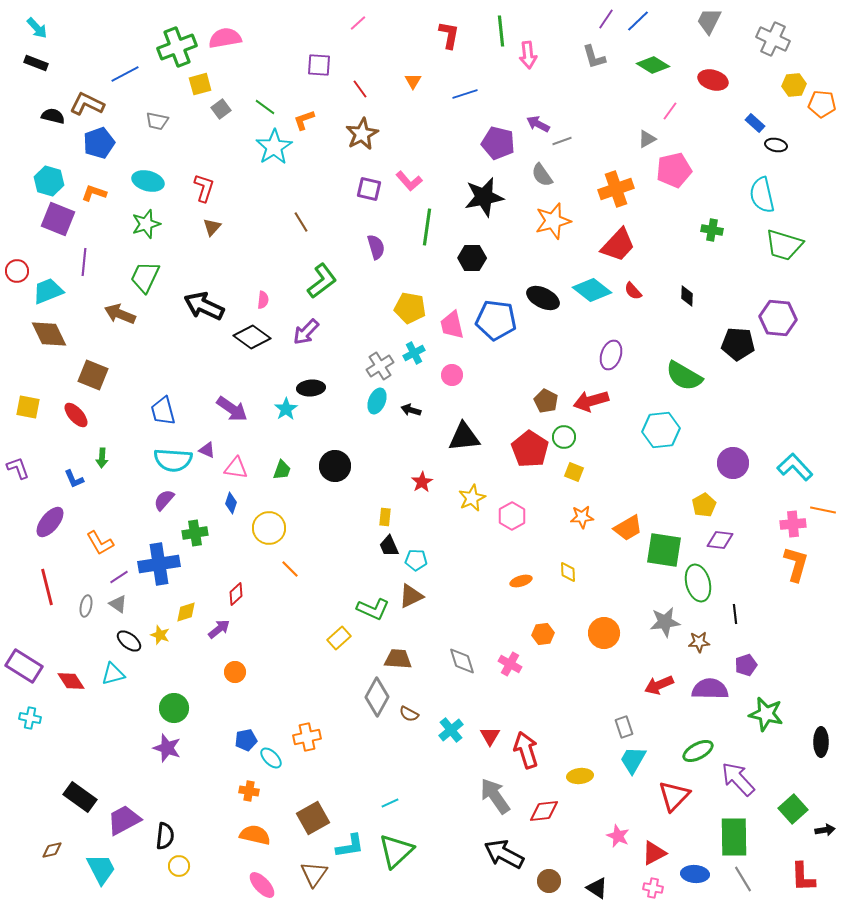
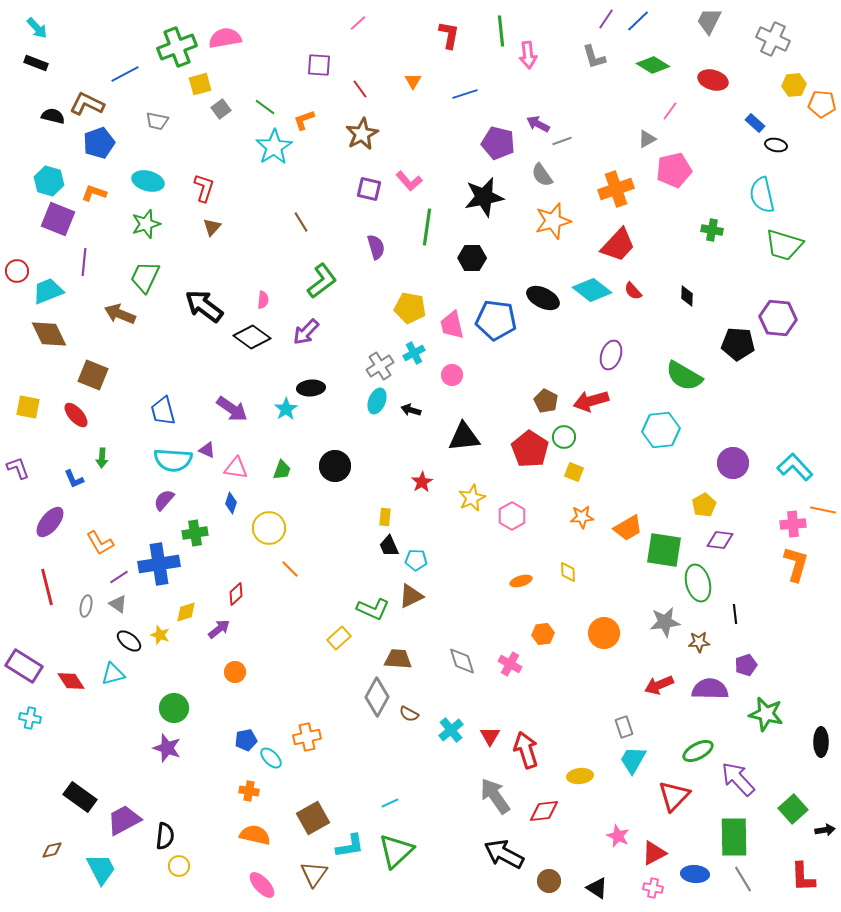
black arrow at (204, 306): rotated 12 degrees clockwise
